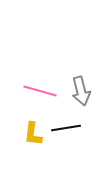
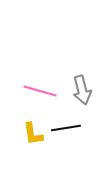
gray arrow: moved 1 px right, 1 px up
yellow L-shape: rotated 15 degrees counterclockwise
